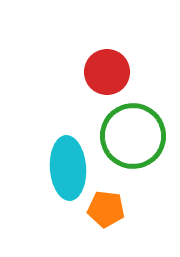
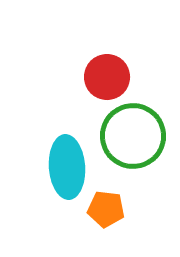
red circle: moved 5 px down
cyan ellipse: moved 1 px left, 1 px up
